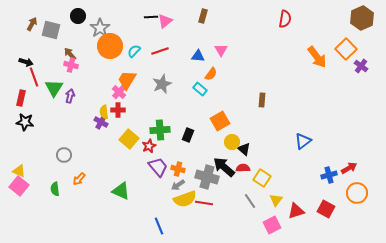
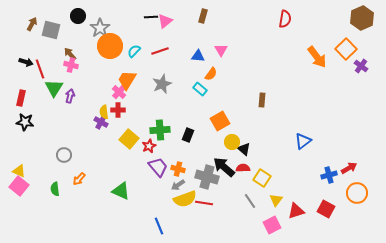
red line at (34, 77): moved 6 px right, 8 px up
